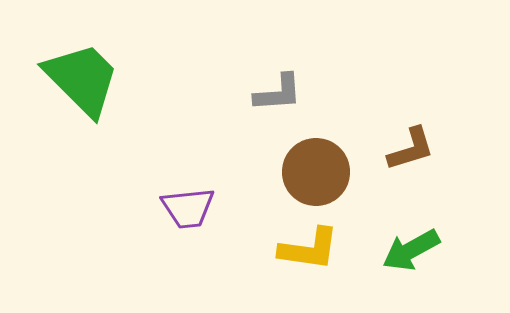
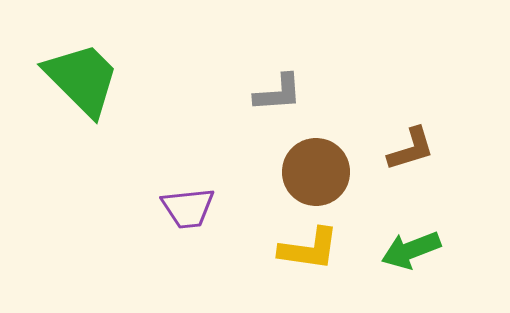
green arrow: rotated 8 degrees clockwise
